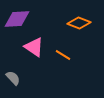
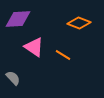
purple diamond: moved 1 px right
